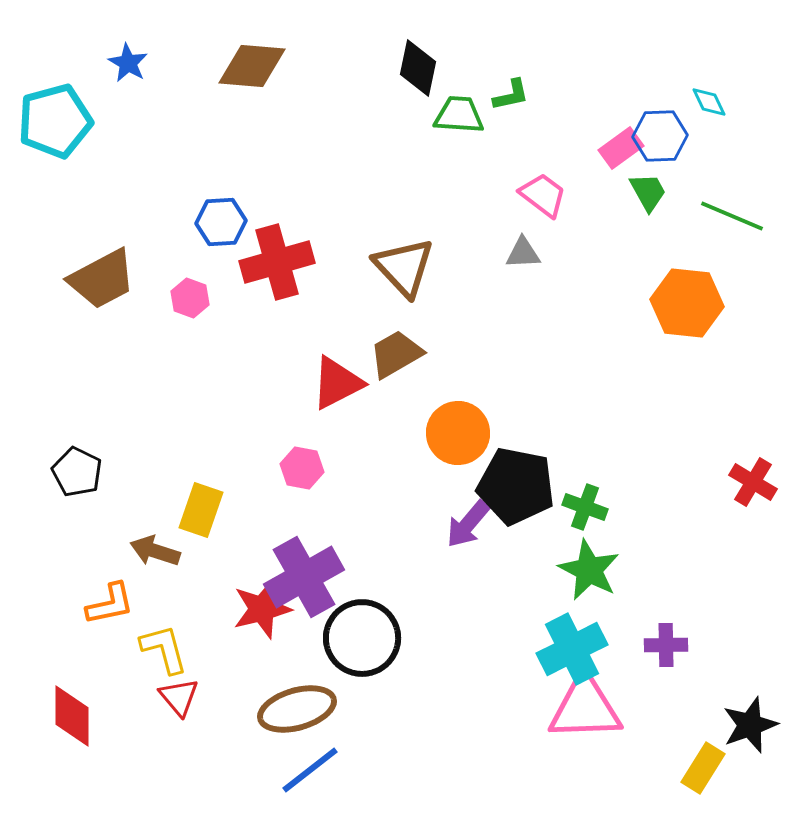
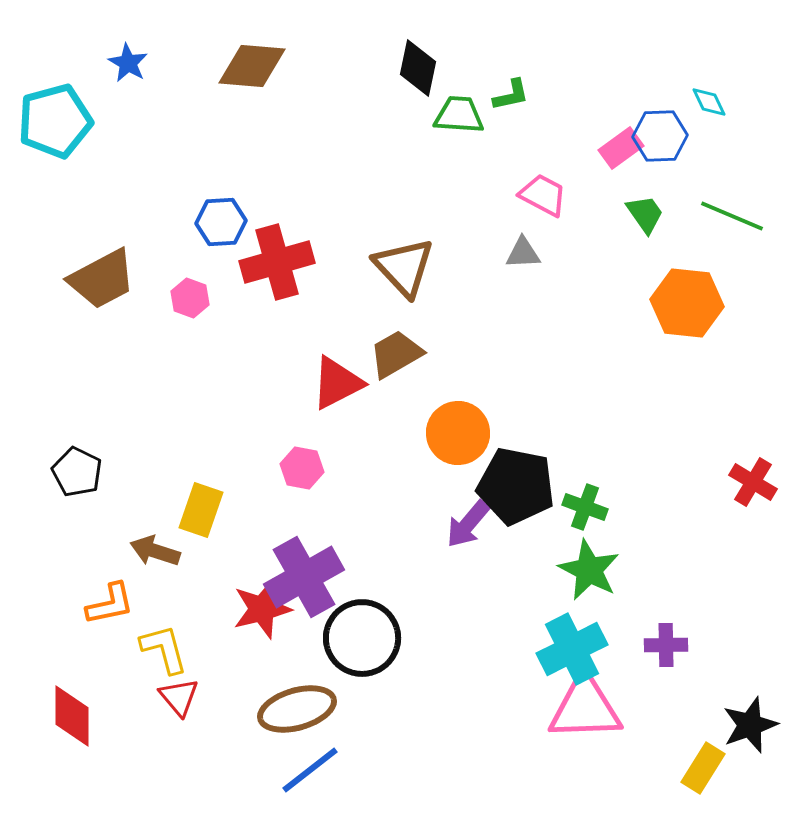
green trapezoid at (648, 192): moved 3 px left, 22 px down; rotated 6 degrees counterclockwise
pink trapezoid at (543, 195): rotated 9 degrees counterclockwise
